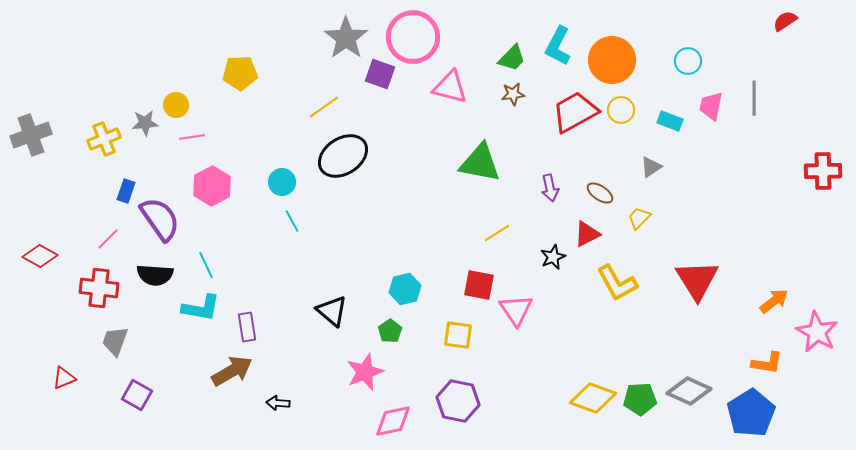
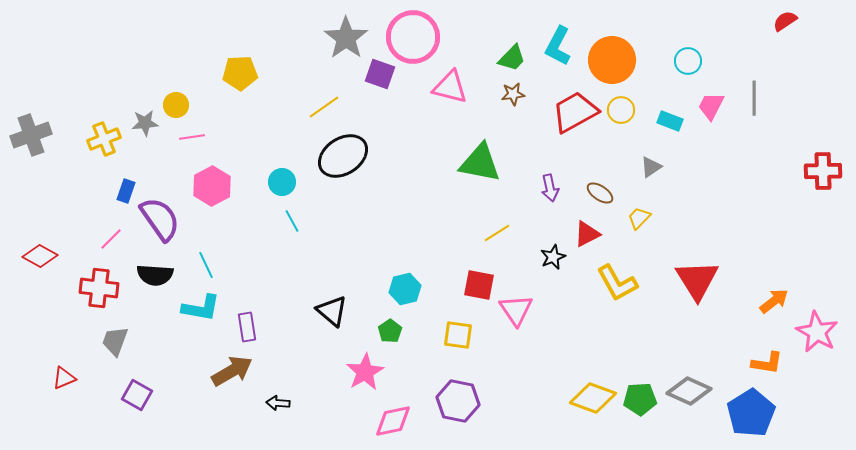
pink trapezoid at (711, 106): rotated 16 degrees clockwise
pink line at (108, 239): moved 3 px right
pink star at (365, 372): rotated 9 degrees counterclockwise
